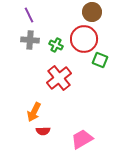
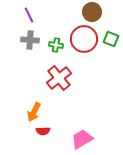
green cross: rotated 16 degrees counterclockwise
green square: moved 11 px right, 21 px up
